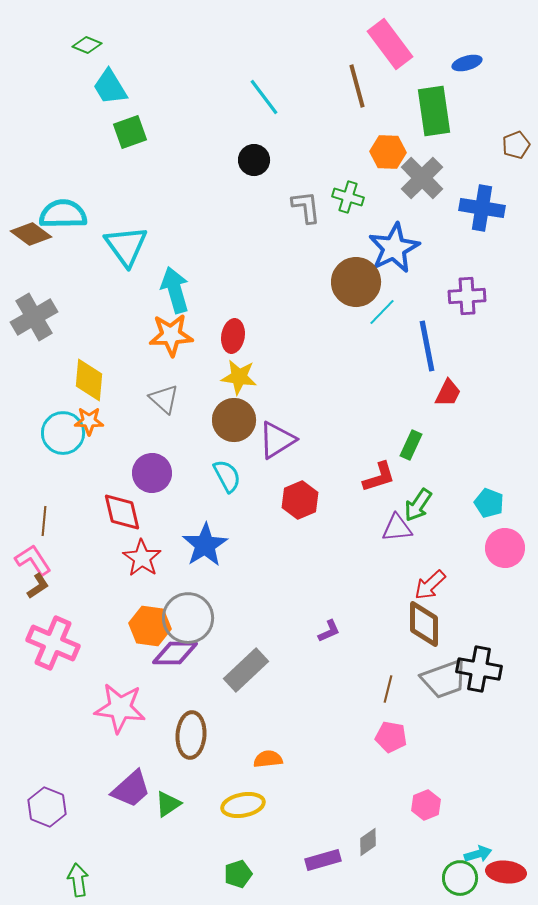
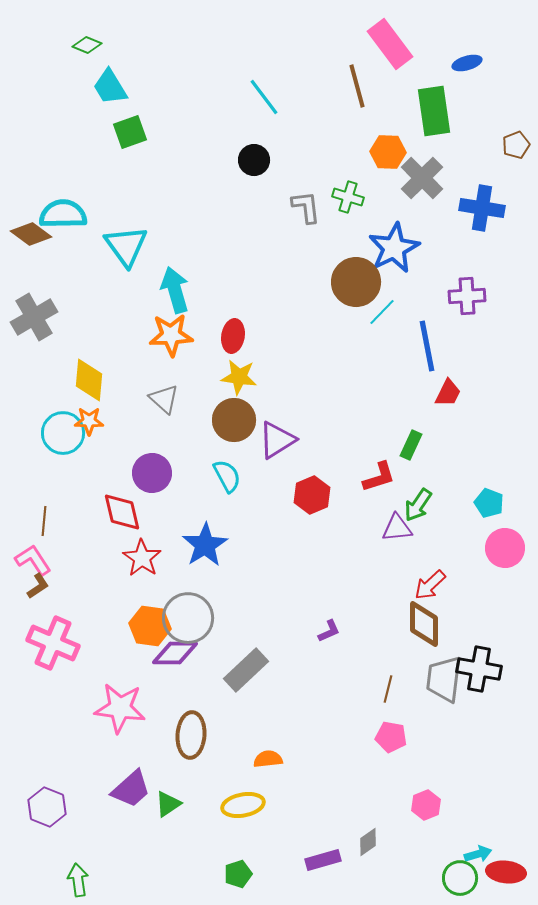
red hexagon at (300, 500): moved 12 px right, 5 px up
gray trapezoid at (444, 679): rotated 117 degrees clockwise
